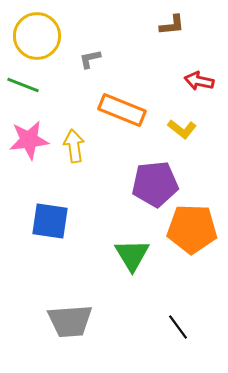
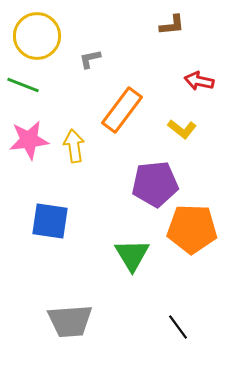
orange rectangle: rotated 75 degrees counterclockwise
